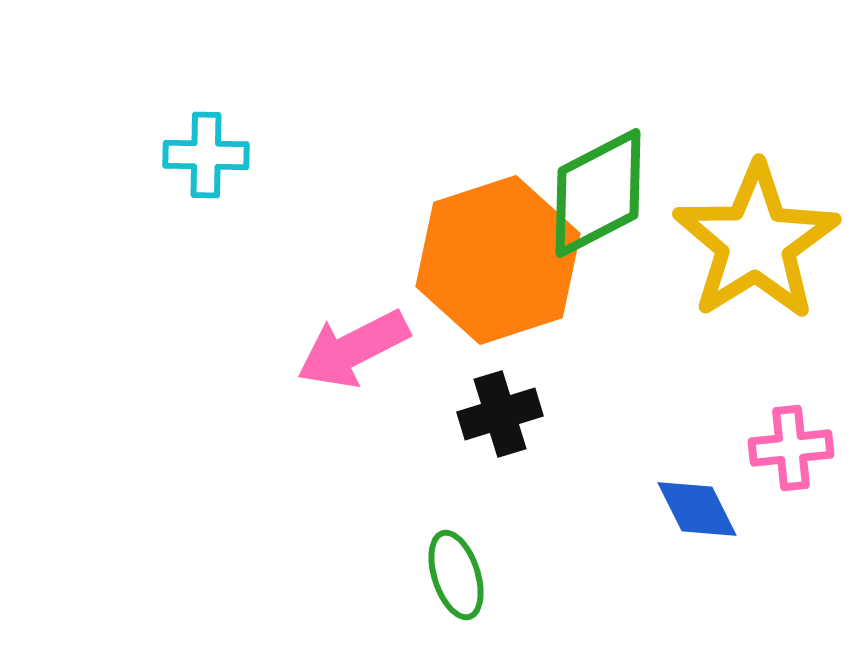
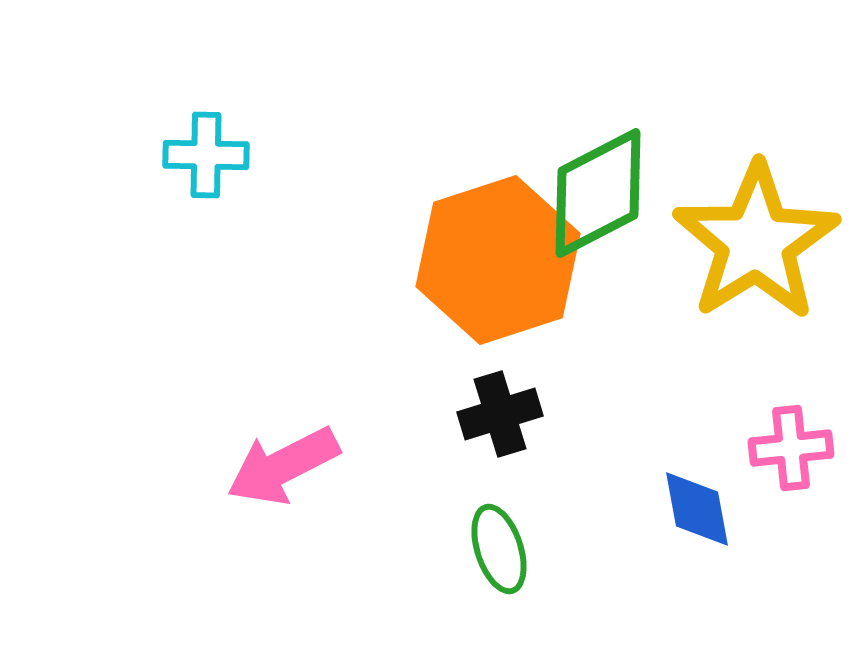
pink arrow: moved 70 px left, 117 px down
blue diamond: rotated 16 degrees clockwise
green ellipse: moved 43 px right, 26 px up
